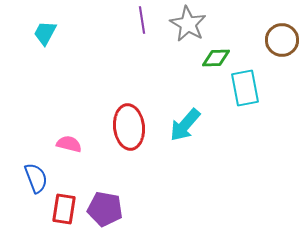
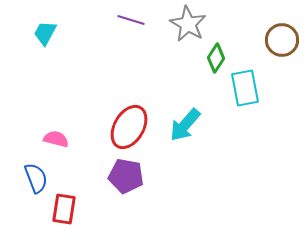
purple line: moved 11 px left; rotated 64 degrees counterclockwise
green diamond: rotated 56 degrees counterclockwise
red ellipse: rotated 36 degrees clockwise
pink semicircle: moved 13 px left, 5 px up
purple pentagon: moved 21 px right, 33 px up
